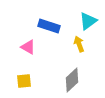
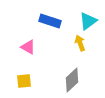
blue rectangle: moved 1 px right, 5 px up
yellow arrow: moved 1 px right, 1 px up
